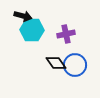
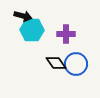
purple cross: rotated 12 degrees clockwise
blue circle: moved 1 px right, 1 px up
